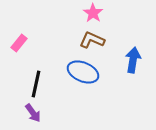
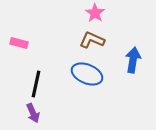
pink star: moved 2 px right
pink rectangle: rotated 66 degrees clockwise
blue ellipse: moved 4 px right, 2 px down
purple arrow: rotated 12 degrees clockwise
